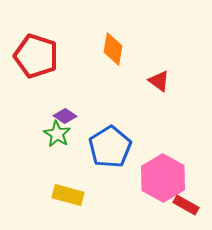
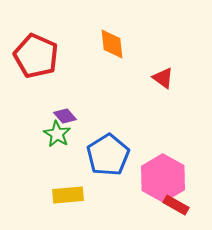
orange diamond: moved 1 px left, 5 px up; rotated 16 degrees counterclockwise
red pentagon: rotated 6 degrees clockwise
red triangle: moved 4 px right, 3 px up
purple diamond: rotated 15 degrees clockwise
blue pentagon: moved 2 px left, 8 px down
yellow rectangle: rotated 20 degrees counterclockwise
red rectangle: moved 10 px left
